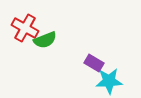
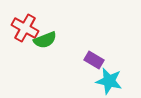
purple rectangle: moved 3 px up
cyan star: rotated 16 degrees clockwise
